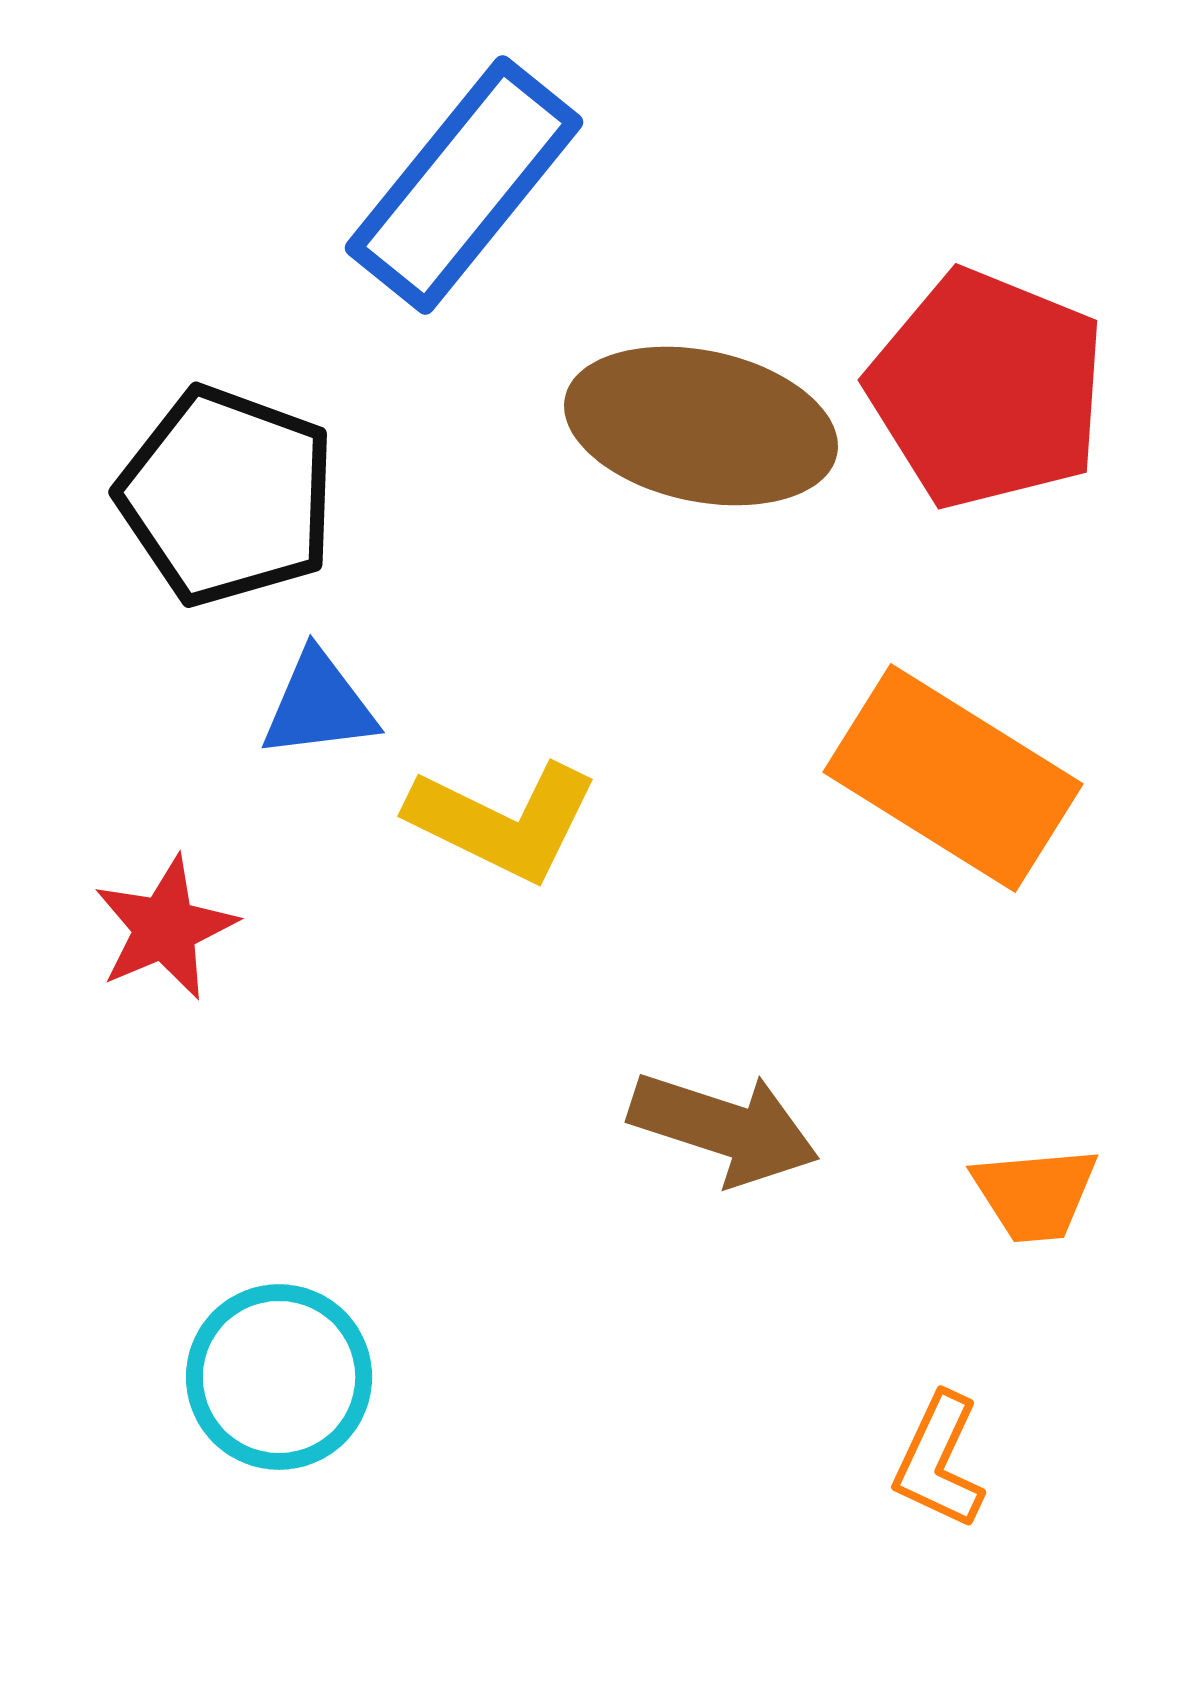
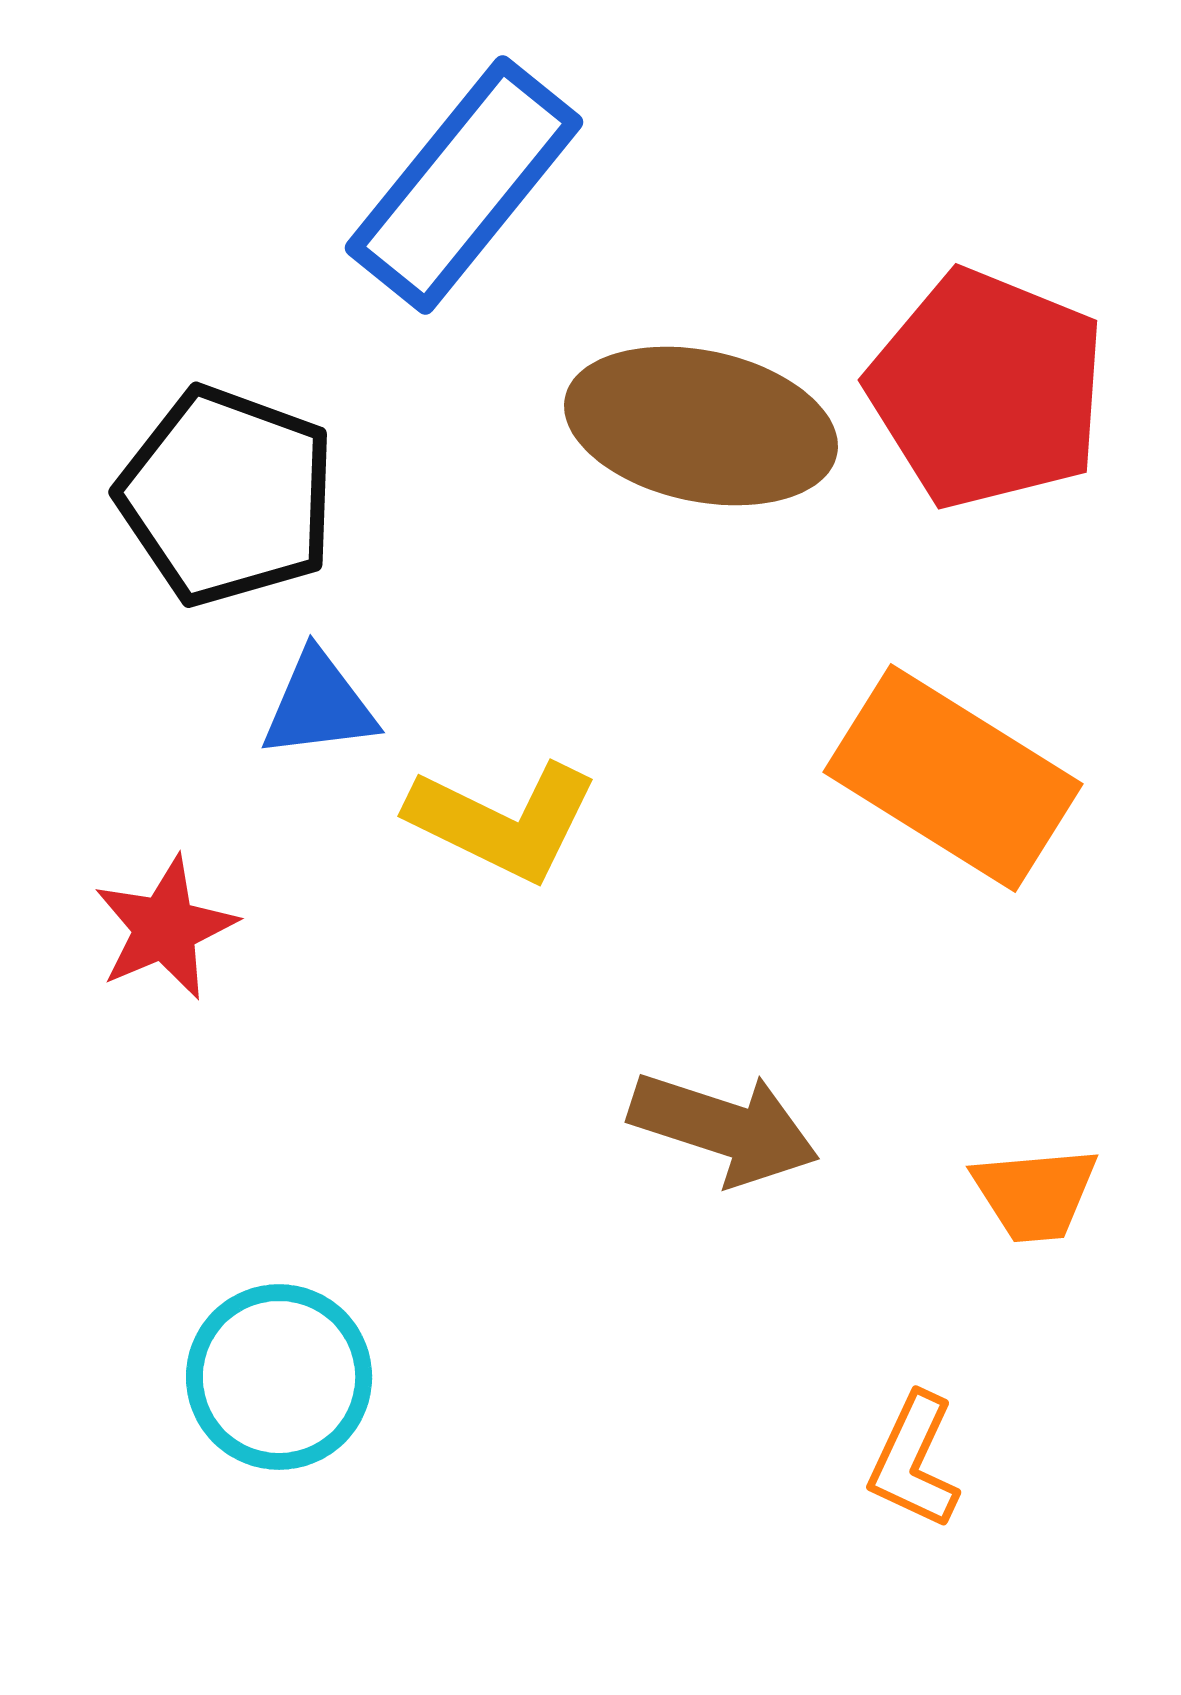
orange L-shape: moved 25 px left
